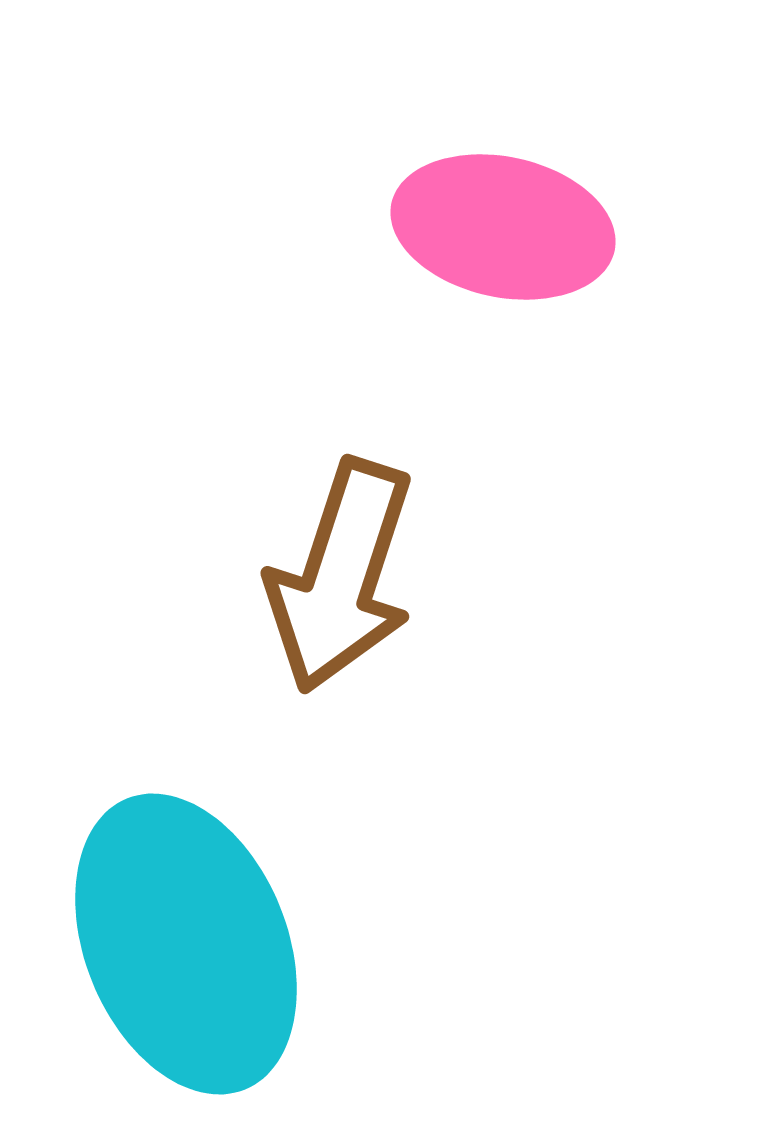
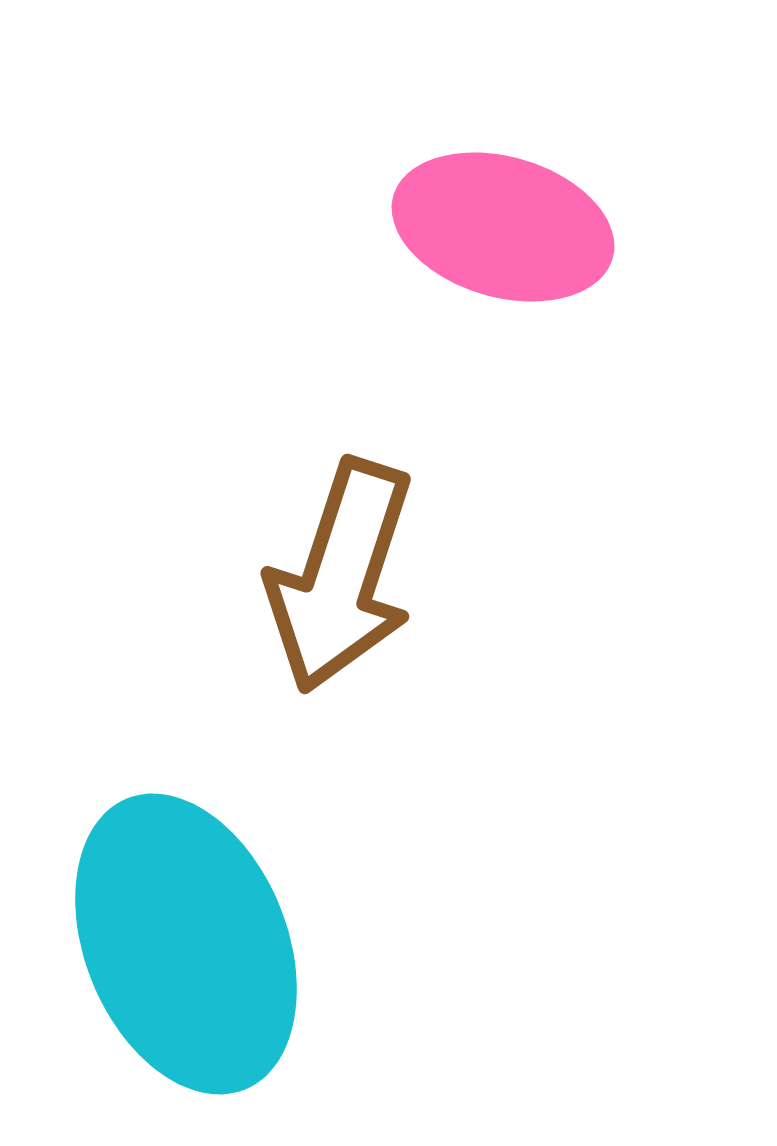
pink ellipse: rotated 4 degrees clockwise
